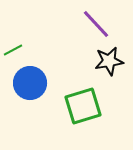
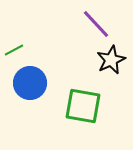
green line: moved 1 px right
black star: moved 2 px right, 1 px up; rotated 16 degrees counterclockwise
green square: rotated 27 degrees clockwise
